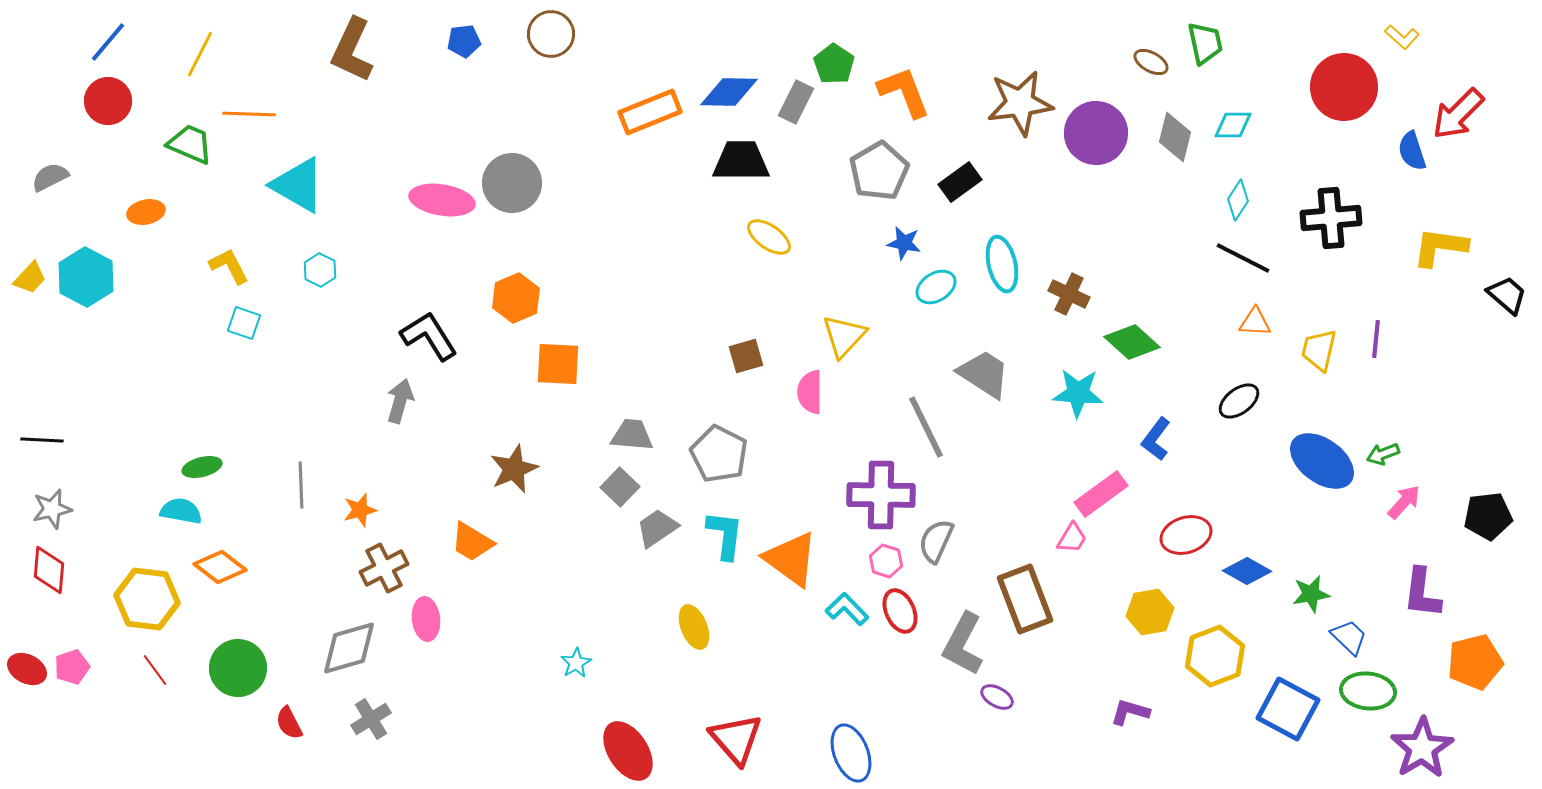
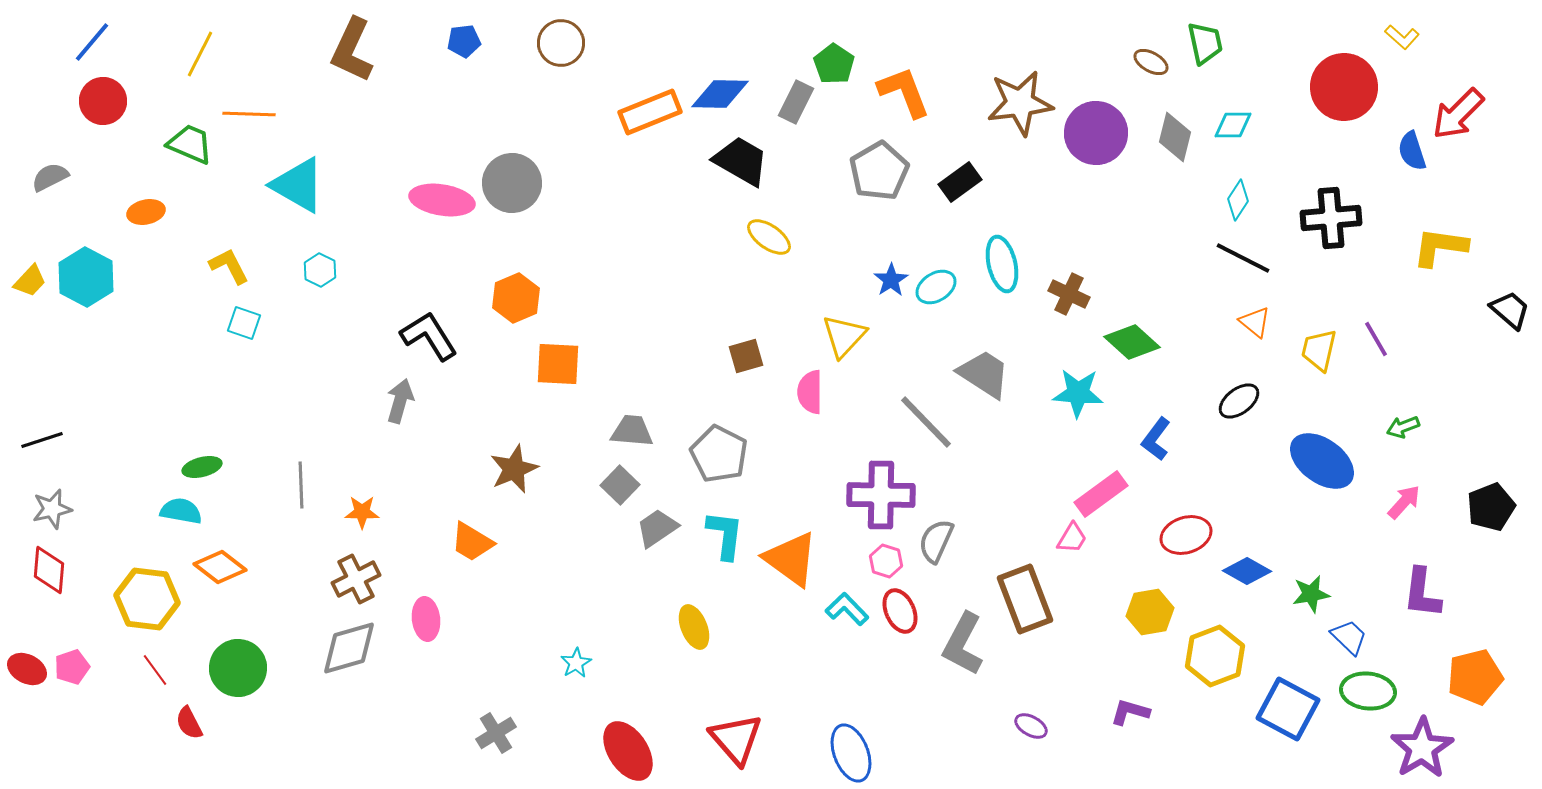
brown circle at (551, 34): moved 10 px right, 9 px down
blue line at (108, 42): moved 16 px left
blue diamond at (729, 92): moved 9 px left, 2 px down
red circle at (108, 101): moved 5 px left
black trapezoid at (741, 161): rotated 30 degrees clockwise
blue star at (904, 243): moved 13 px left, 37 px down; rotated 28 degrees clockwise
yellow trapezoid at (30, 278): moved 3 px down
black trapezoid at (1507, 295): moved 3 px right, 15 px down
orange triangle at (1255, 322): rotated 36 degrees clockwise
purple line at (1376, 339): rotated 36 degrees counterclockwise
gray line at (926, 427): moved 5 px up; rotated 18 degrees counterclockwise
gray trapezoid at (632, 435): moved 4 px up
black line at (42, 440): rotated 21 degrees counterclockwise
green arrow at (1383, 454): moved 20 px right, 27 px up
gray square at (620, 487): moved 2 px up
orange star at (360, 510): moved 2 px right, 2 px down; rotated 16 degrees clockwise
black pentagon at (1488, 516): moved 3 px right, 9 px up; rotated 15 degrees counterclockwise
brown cross at (384, 568): moved 28 px left, 11 px down
orange pentagon at (1475, 662): moved 15 px down
purple ellipse at (997, 697): moved 34 px right, 29 px down
gray cross at (371, 719): moved 125 px right, 14 px down
red semicircle at (289, 723): moved 100 px left
